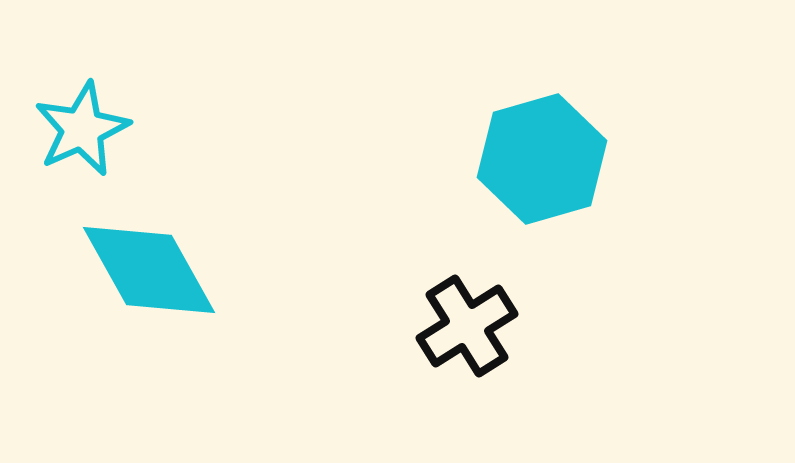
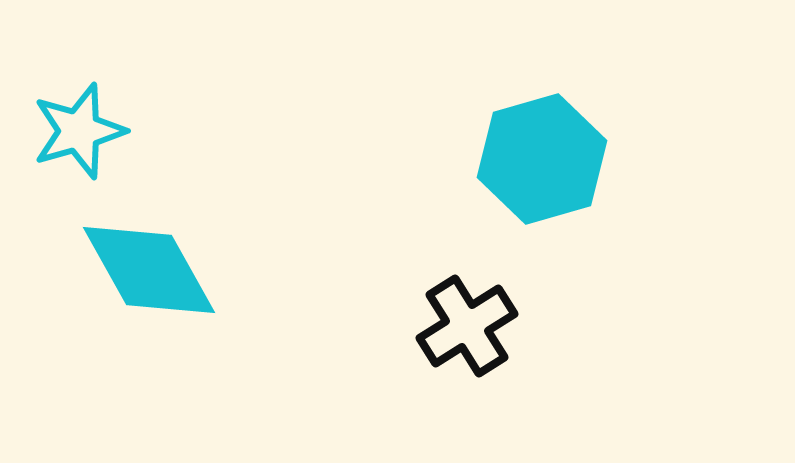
cyan star: moved 3 px left, 2 px down; rotated 8 degrees clockwise
